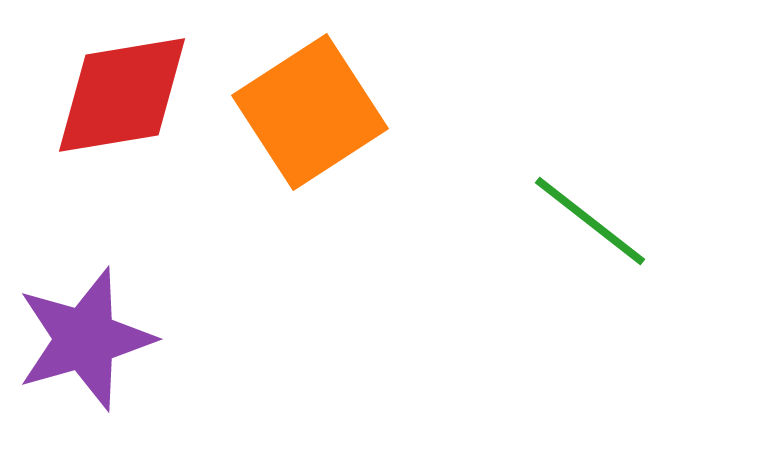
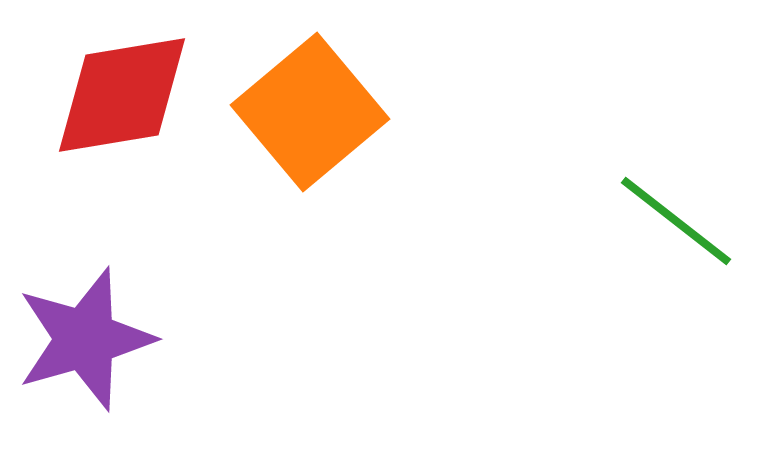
orange square: rotated 7 degrees counterclockwise
green line: moved 86 px right
